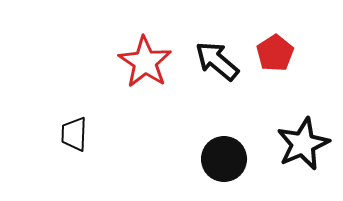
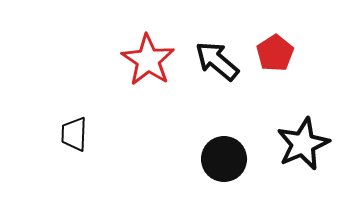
red star: moved 3 px right, 2 px up
